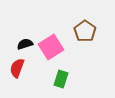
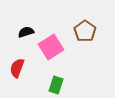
black semicircle: moved 1 px right, 12 px up
green rectangle: moved 5 px left, 6 px down
